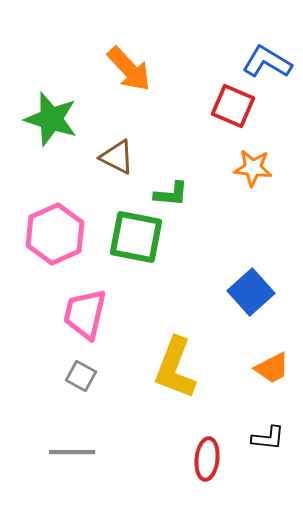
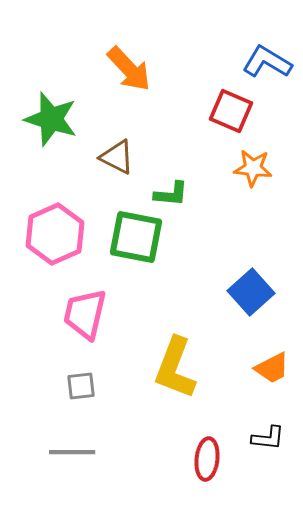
red square: moved 2 px left, 5 px down
gray square: moved 10 px down; rotated 36 degrees counterclockwise
